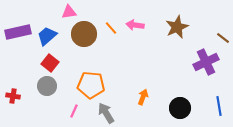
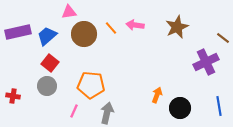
orange arrow: moved 14 px right, 2 px up
gray arrow: moved 1 px right; rotated 45 degrees clockwise
